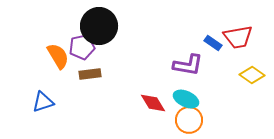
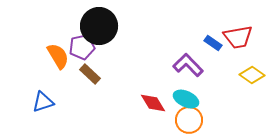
purple L-shape: rotated 144 degrees counterclockwise
brown rectangle: rotated 50 degrees clockwise
